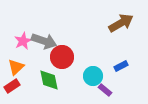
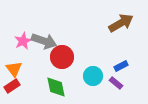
orange triangle: moved 2 px left, 2 px down; rotated 24 degrees counterclockwise
green diamond: moved 7 px right, 7 px down
purple rectangle: moved 11 px right, 7 px up
